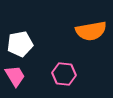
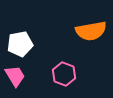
pink hexagon: rotated 15 degrees clockwise
